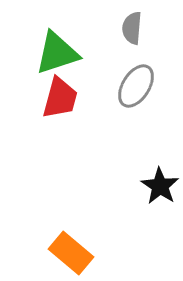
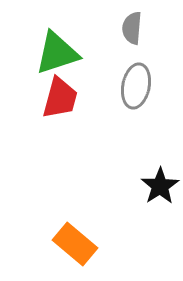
gray ellipse: rotated 21 degrees counterclockwise
black star: rotated 6 degrees clockwise
orange rectangle: moved 4 px right, 9 px up
